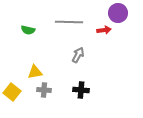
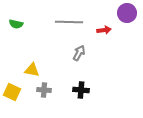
purple circle: moved 9 px right
green semicircle: moved 12 px left, 6 px up
gray arrow: moved 1 px right, 2 px up
yellow triangle: moved 3 px left, 2 px up; rotated 21 degrees clockwise
yellow square: rotated 12 degrees counterclockwise
